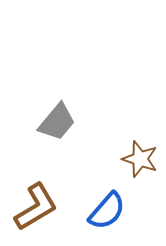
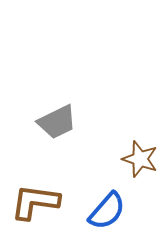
gray trapezoid: rotated 24 degrees clockwise
brown L-shape: moved 1 px left, 5 px up; rotated 141 degrees counterclockwise
